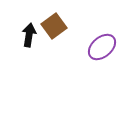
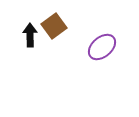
black arrow: moved 1 px right; rotated 10 degrees counterclockwise
